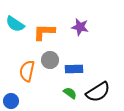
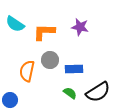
blue circle: moved 1 px left, 1 px up
